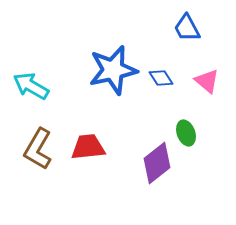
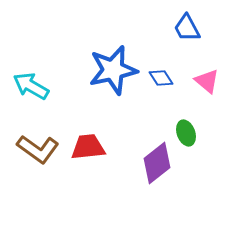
brown L-shape: rotated 84 degrees counterclockwise
